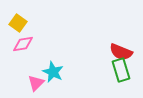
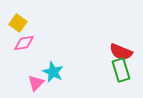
pink diamond: moved 1 px right, 1 px up
